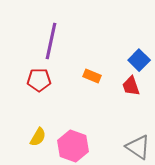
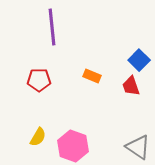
purple line: moved 1 px right, 14 px up; rotated 18 degrees counterclockwise
